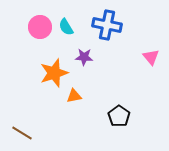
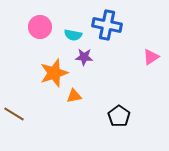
cyan semicircle: moved 7 px right, 8 px down; rotated 48 degrees counterclockwise
pink triangle: rotated 36 degrees clockwise
brown line: moved 8 px left, 19 px up
